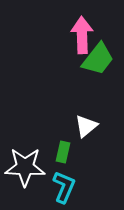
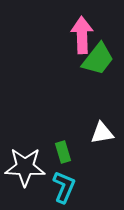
white triangle: moved 16 px right, 7 px down; rotated 30 degrees clockwise
green rectangle: rotated 30 degrees counterclockwise
